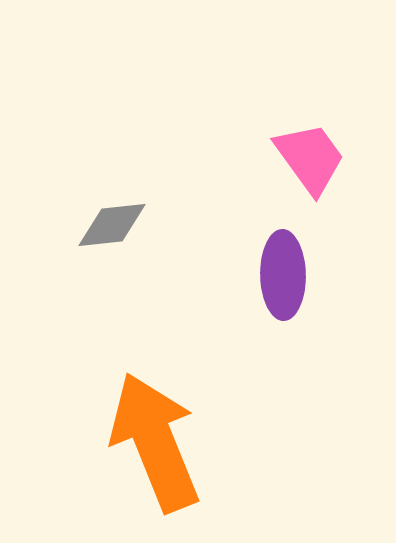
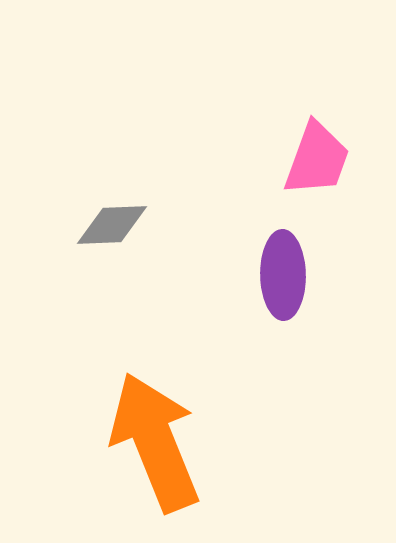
pink trapezoid: moved 7 px right, 1 px down; rotated 56 degrees clockwise
gray diamond: rotated 4 degrees clockwise
